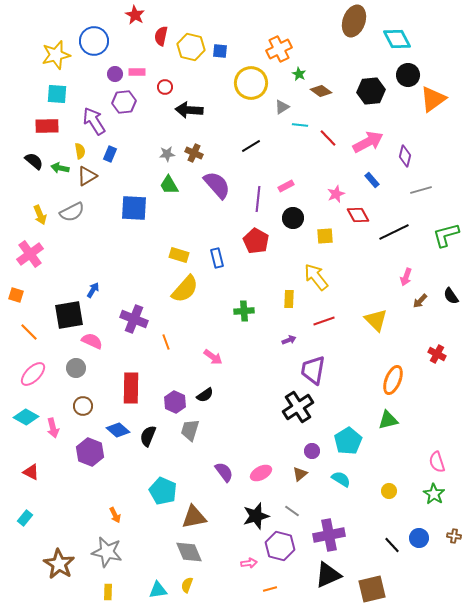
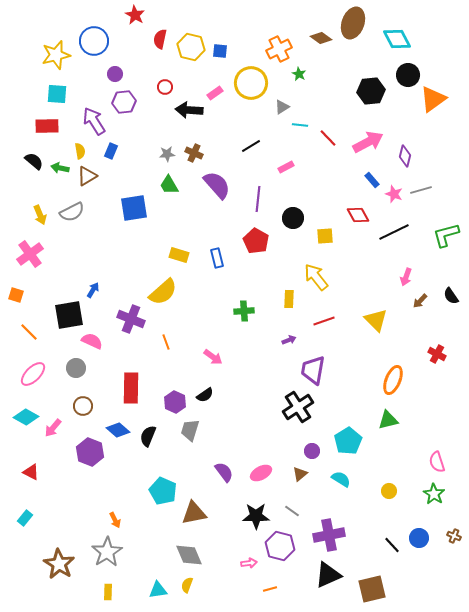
brown ellipse at (354, 21): moved 1 px left, 2 px down
red semicircle at (161, 36): moved 1 px left, 3 px down
pink rectangle at (137, 72): moved 78 px right, 21 px down; rotated 35 degrees counterclockwise
brown diamond at (321, 91): moved 53 px up
blue rectangle at (110, 154): moved 1 px right, 3 px up
pink rectangle at (286, 186): moved 19 px up
pink star at (336, 194): moved 58 px right; rotated 30 degrees counterclockwise
blue square at (134, 208): rotated 12 degrees counterclockwise
yellow semicircle at (185, 289): moved 22 px left, 3 px down; rotated 8 degrees clockwise
purple cross at (134, 319): moved 3 px left
pink arrow at (53, 428): rotated 54 degrees clockwise
orange arrow at (115, 515): moved 5 px down
black star at (256, 516): rotated 16 degrees clockwise
brown triangle at (194, 517): moved 4 px up
brown cross at (454, 536): rotated 16 degrees clockwise
gray star at (107, 552): rotated 28 degrees clockwise
gray diamond at (189, 552): moved 3 px down
